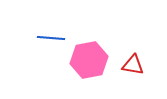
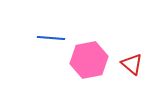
red triangle: moved 1 px left, 1 px up; rotated 30 degrees clockwise
